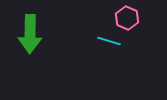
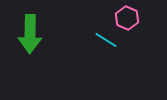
cyan line: moved 3 px left, 1 px up; rotated 15 degrees clockwise
